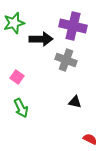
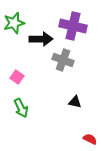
gray cross: moved 3 px left
